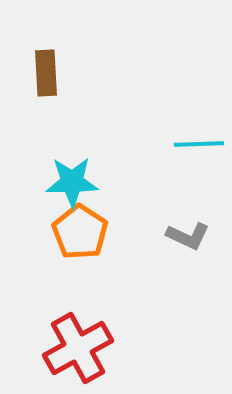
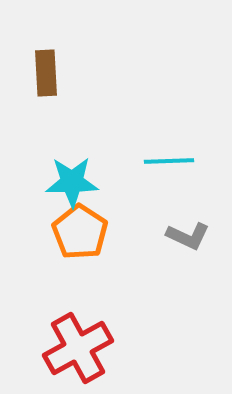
cyan line: moved 30 px left, 17 px down
